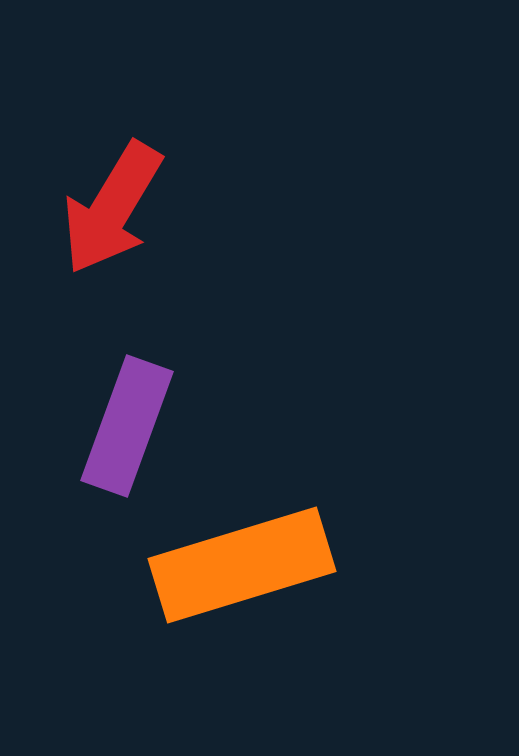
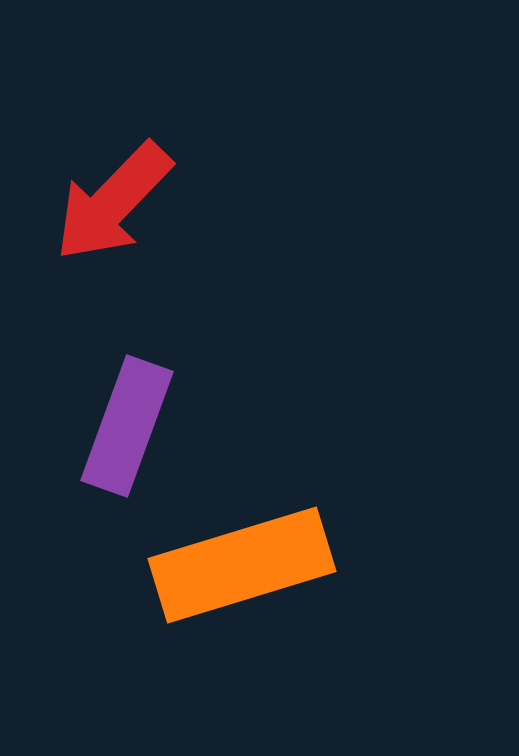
red arrow: moved 1 px right, 6 px up; rotated 13 degrees clockwise
